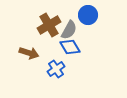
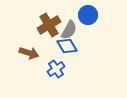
blue diamond: moved 3 px left, 1 px up
